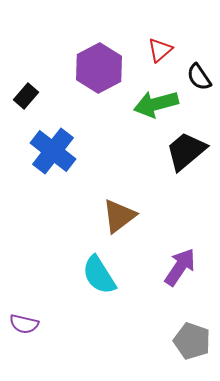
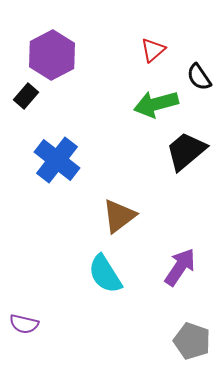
red triangle: moved 7 px left
purple hexagon: moved 47 px left, 13 px up
blue cross: moved 4 px right, 9 px down
cyan semicircle: moved 6 px right, 1 px up
